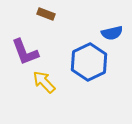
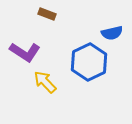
brown rectangle: moved 1 px right
purple L-shape: rotated 36 degrees counterclockwise
yellow arrow: moved 1 px right
